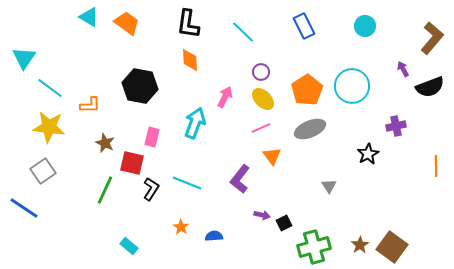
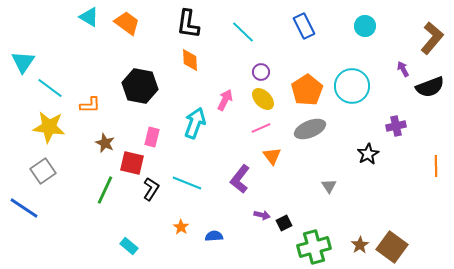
cyan triangle at (24, 58): moved 1 px left, 4 px down
pink arrow at (225, 97): moved 3 px down
